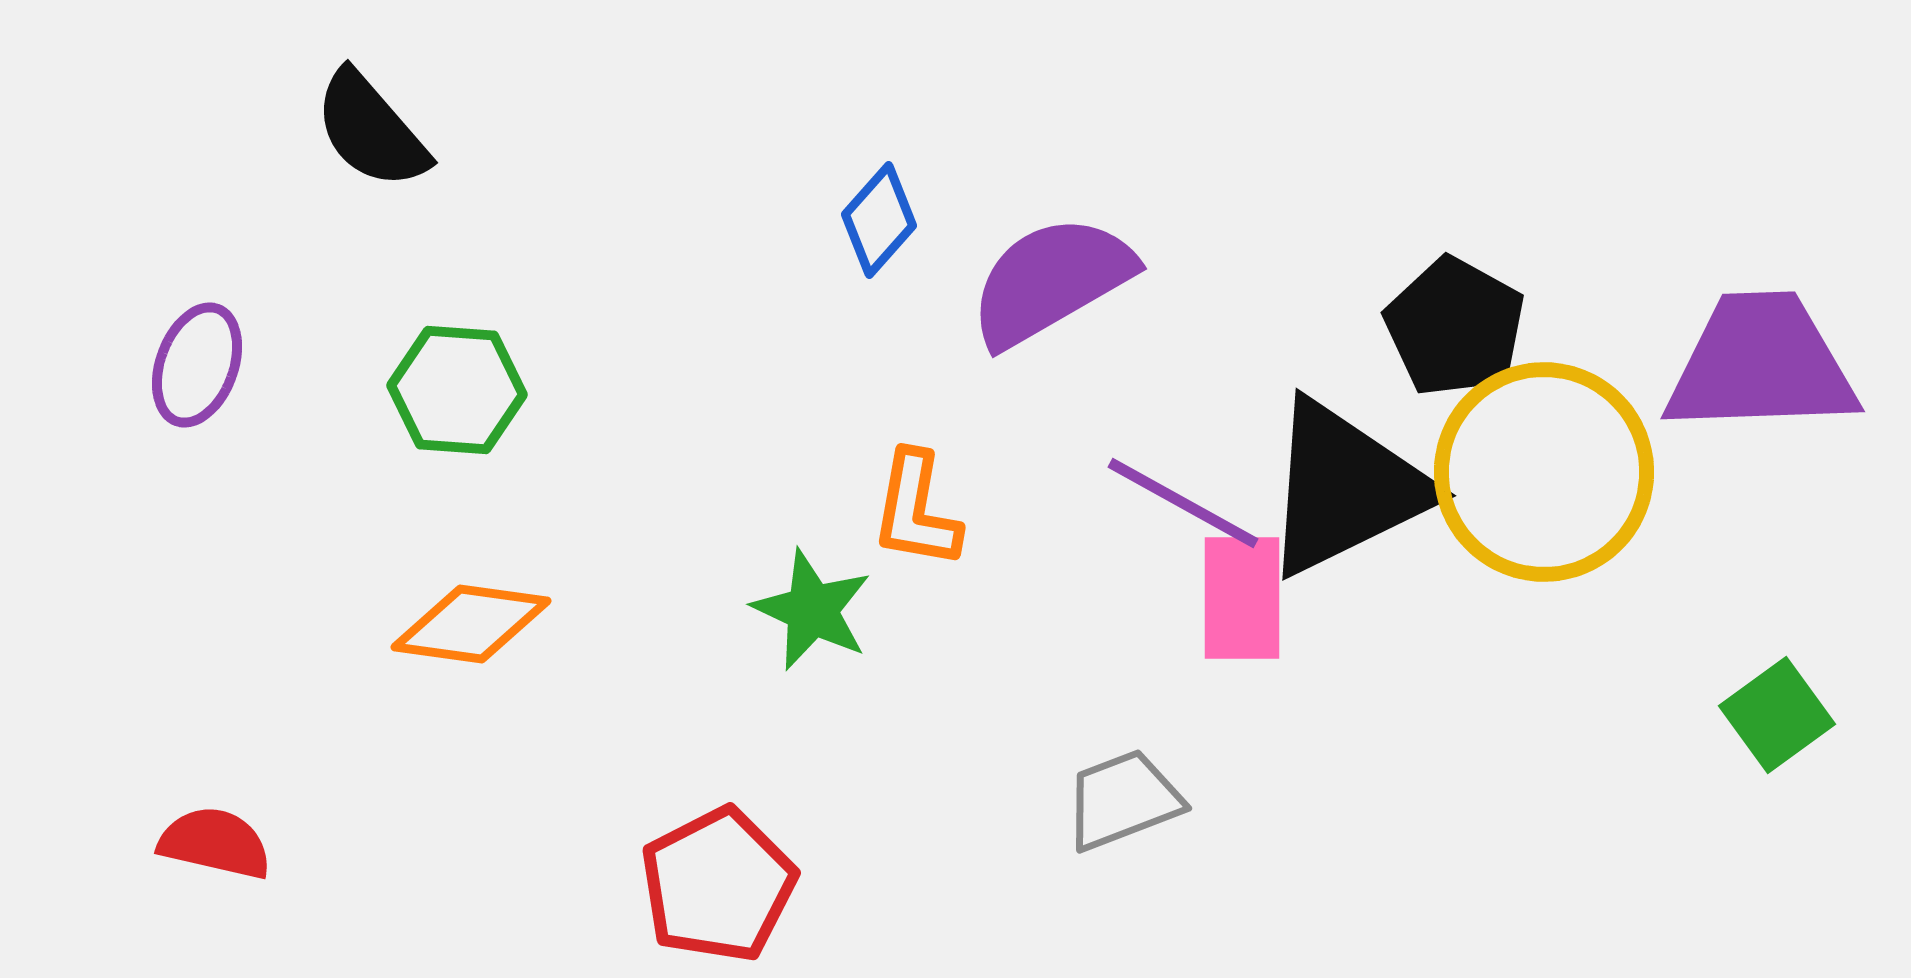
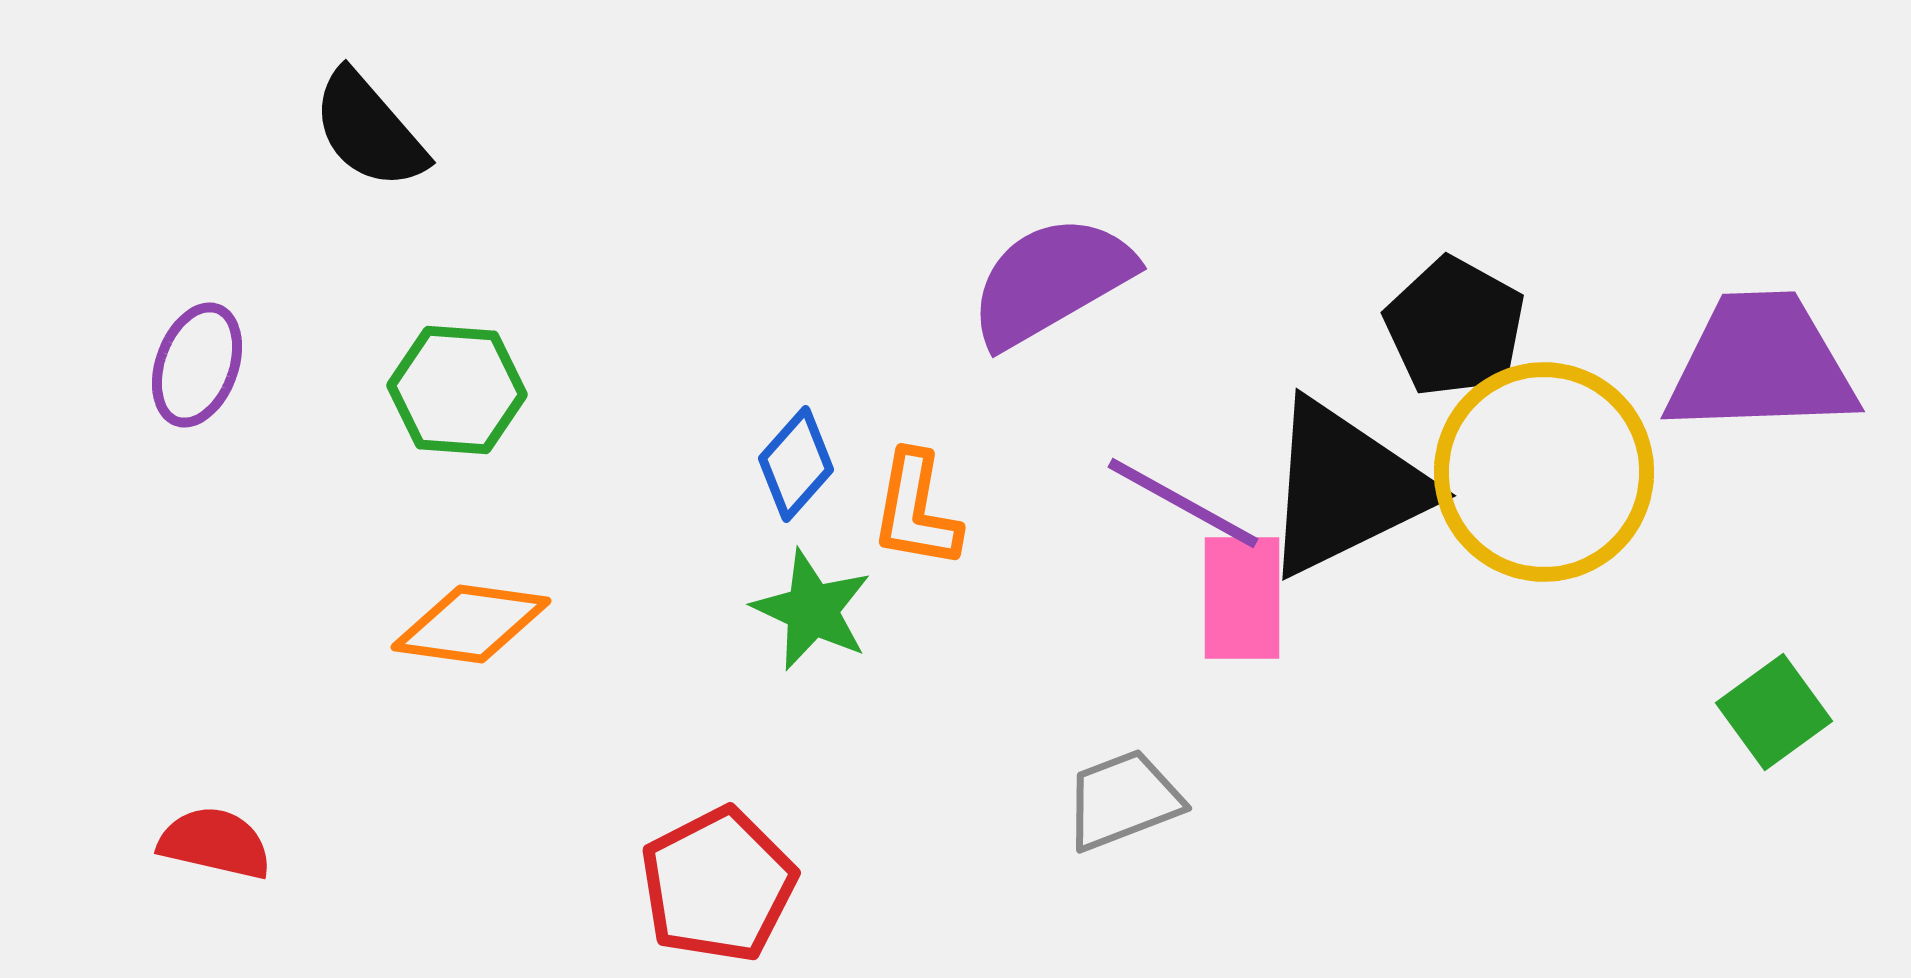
black semicircle: moved 2 px left
blue diamond: moved 83 px left, 244 px down
green square: moved 3 px left, 3 px up
